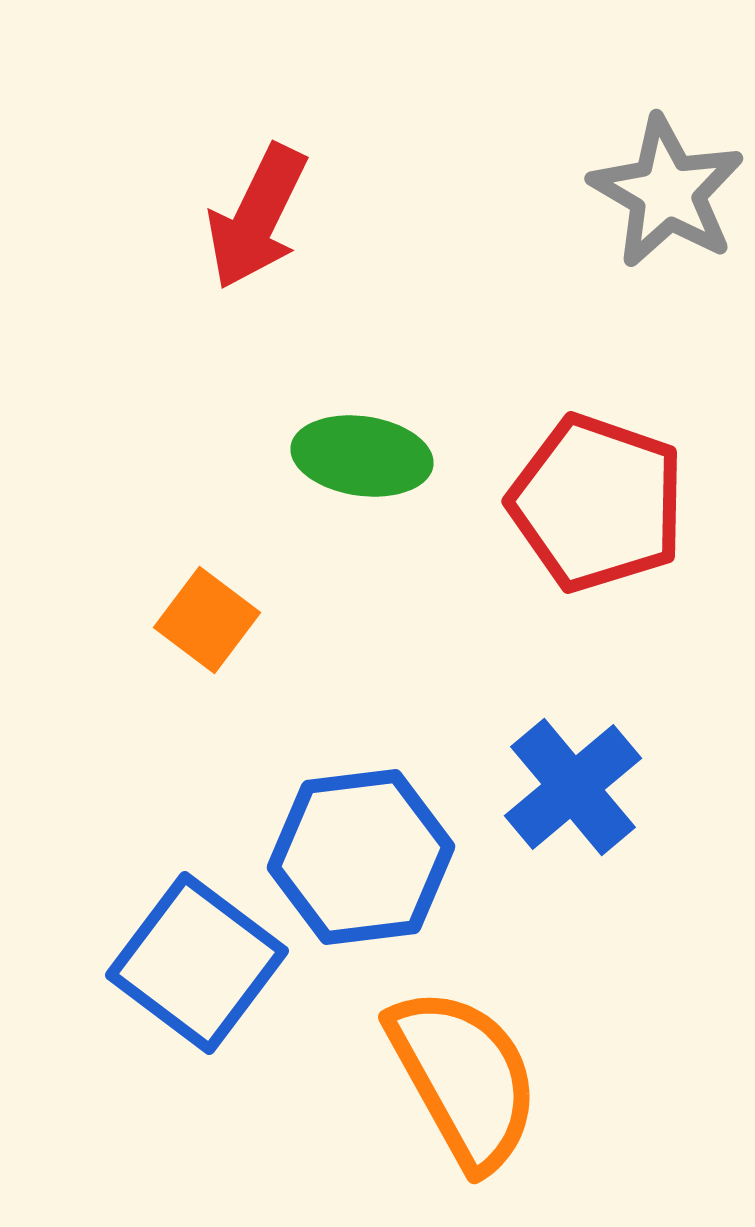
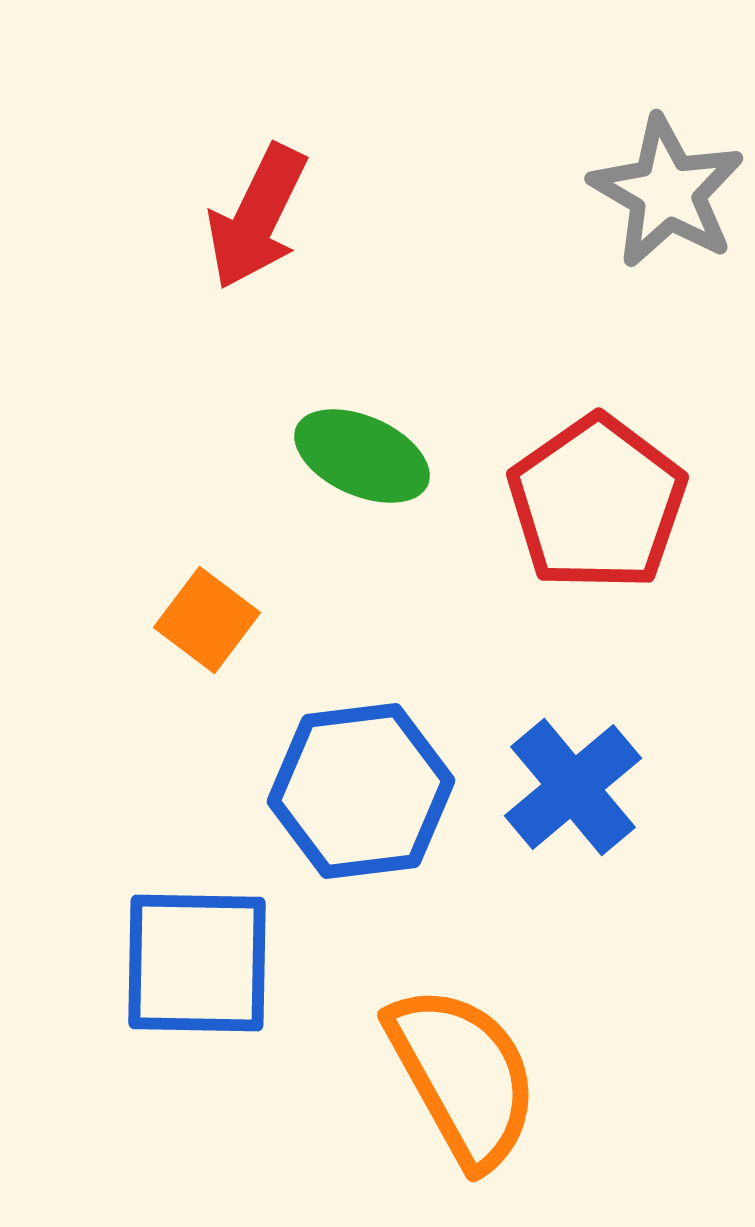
green ellipse: rotated 16 degrees clockwise
red pentagon: rotated 18 degrees clockwise
blue hexagon: moved 66 px up
blue square: rotated 36 degrees counterclockwise
orange semicircle: moved 1 px left, 2 px up
